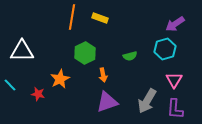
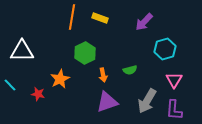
purple arrow: moved 31 px left, 2 px up; rotated 12 degrees counterclockwise
green semicircle: moved 14 px down
purple L-shape: moved 1 px left, 1 px down
